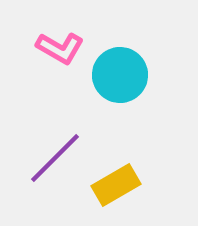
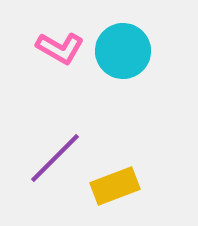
cyan circle: moved 3 px right, 24 px up
yellow rectangle: moved 1 px left, 1 px down; rotated 9 degrees clockwise
